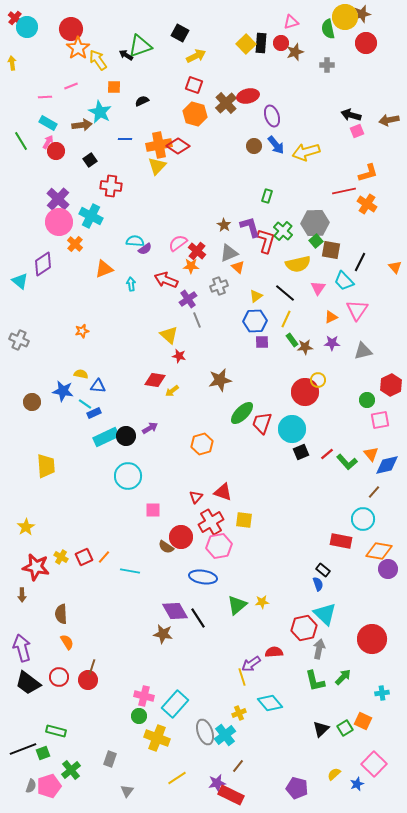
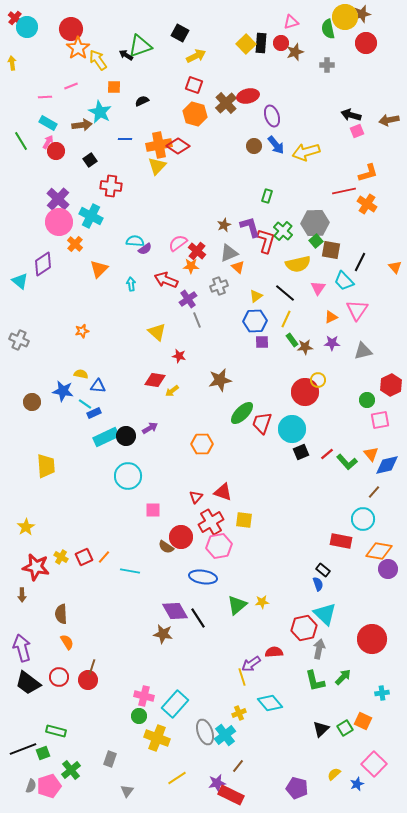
brown star at (224, 225): rotated 16 degrees clockwise
orange triangle at (104, 269): moved 5 px left; rotated 24 degrees counterclockwise
yellow triangle at (169, 335): moved 12 px left, 3 px up
orange hexagon at (202, 444): rotated 15 degrees clockwise
